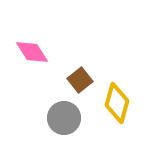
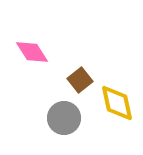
yellow diamond: rotated 27 degrees counterclockwise
